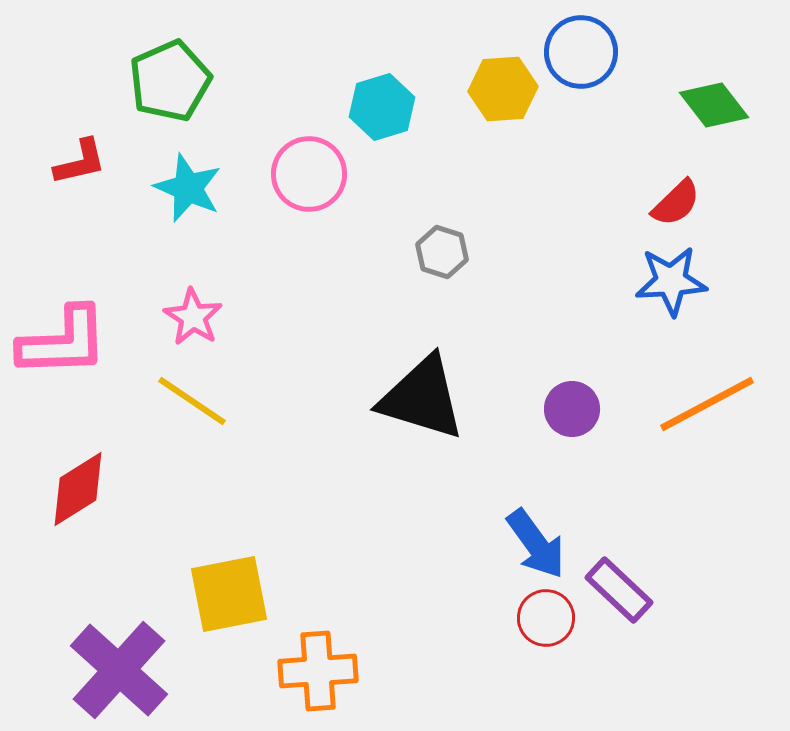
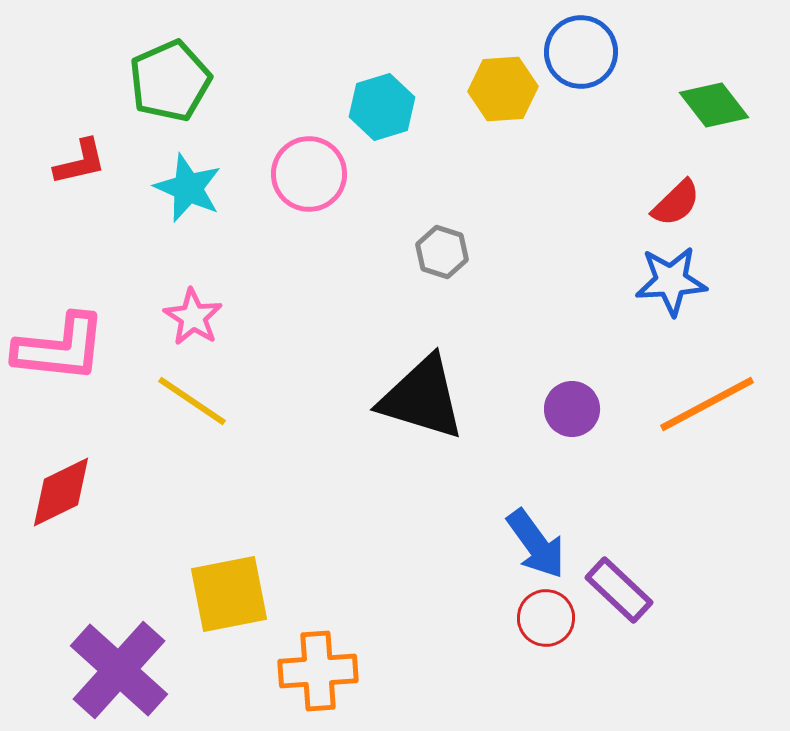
pink L-shape: moved 3 px left, 6 px down; rotated 8 degrees clockwise
red diamond: moved 17 px left, 3 px down; rotated 6 degrees clockwise
